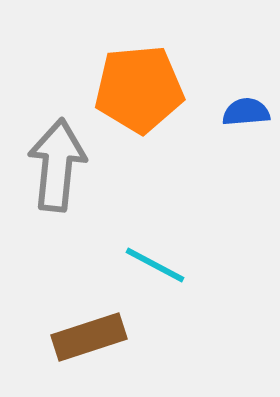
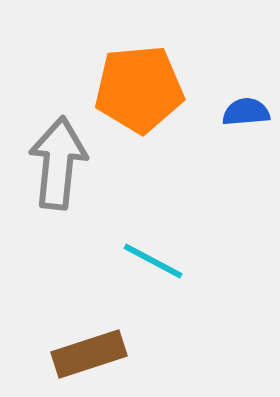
gray arrow: moved 1 px right, 2 px up
cyan line: moved 2 px left, 4 px up
brown rectangle: moved 17 px down
